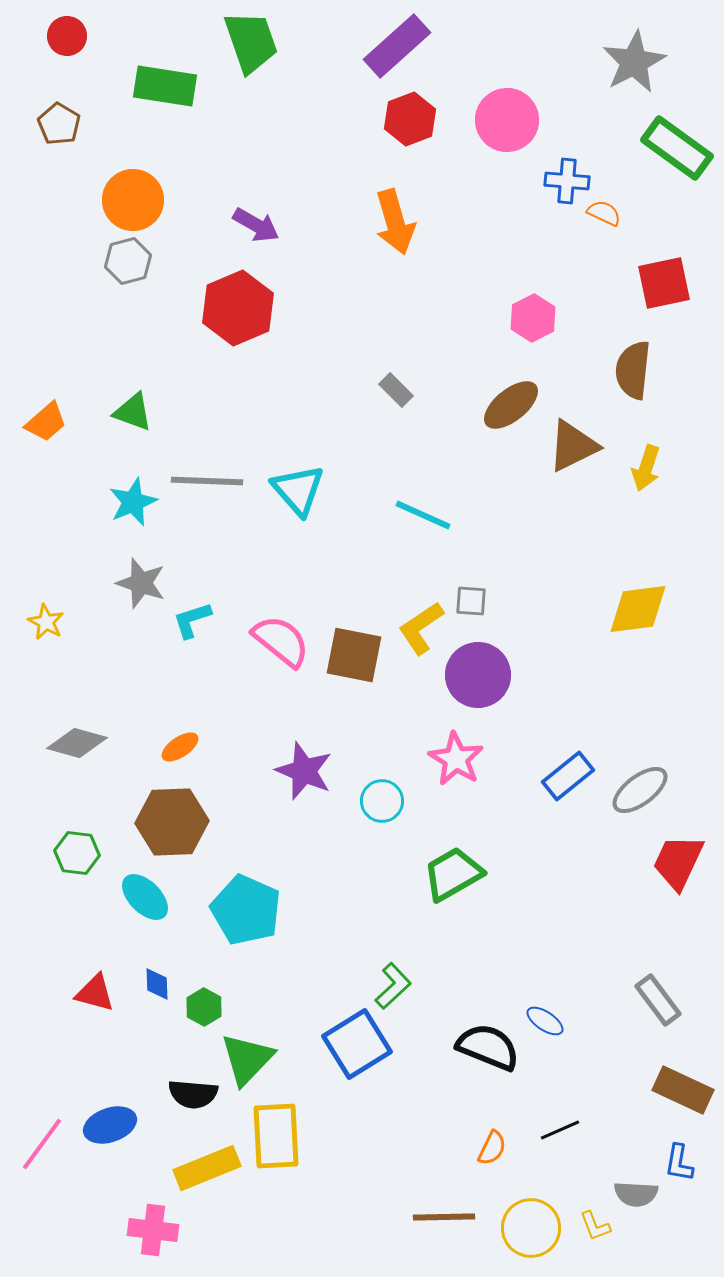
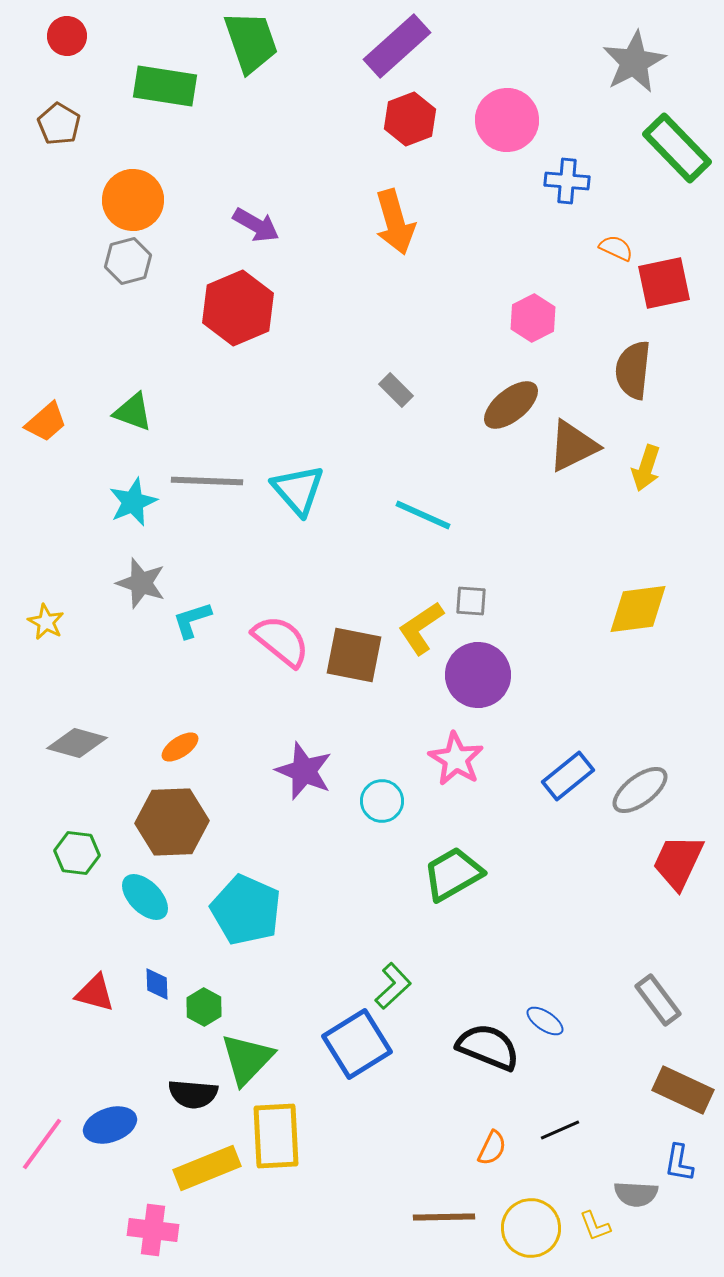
green rectangle at (677, 148): rotated 10 degrees clockwise
orange semicircle at (604, 213): moved 12 px right, 35 px down
